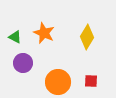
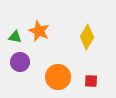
orange star: moved 5 px left, 2 px up
green triangle: rotated 16 degrees counterclockwise
purple circle: moved 3 px left, 1 px up
orange circle: moved 5 px up
